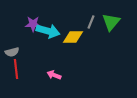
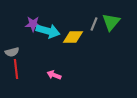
gray line: moved 3 px right, 2 px down
